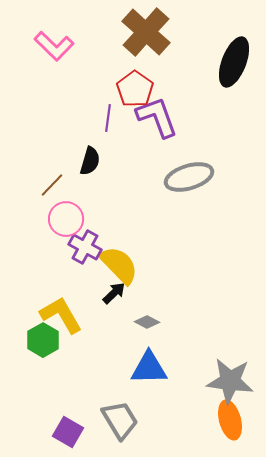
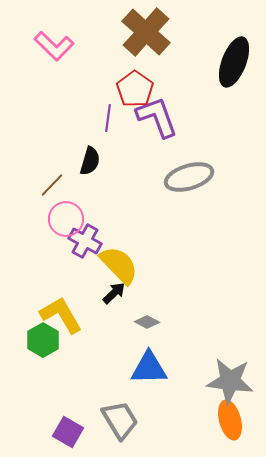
purple cross: moved 6 px up
